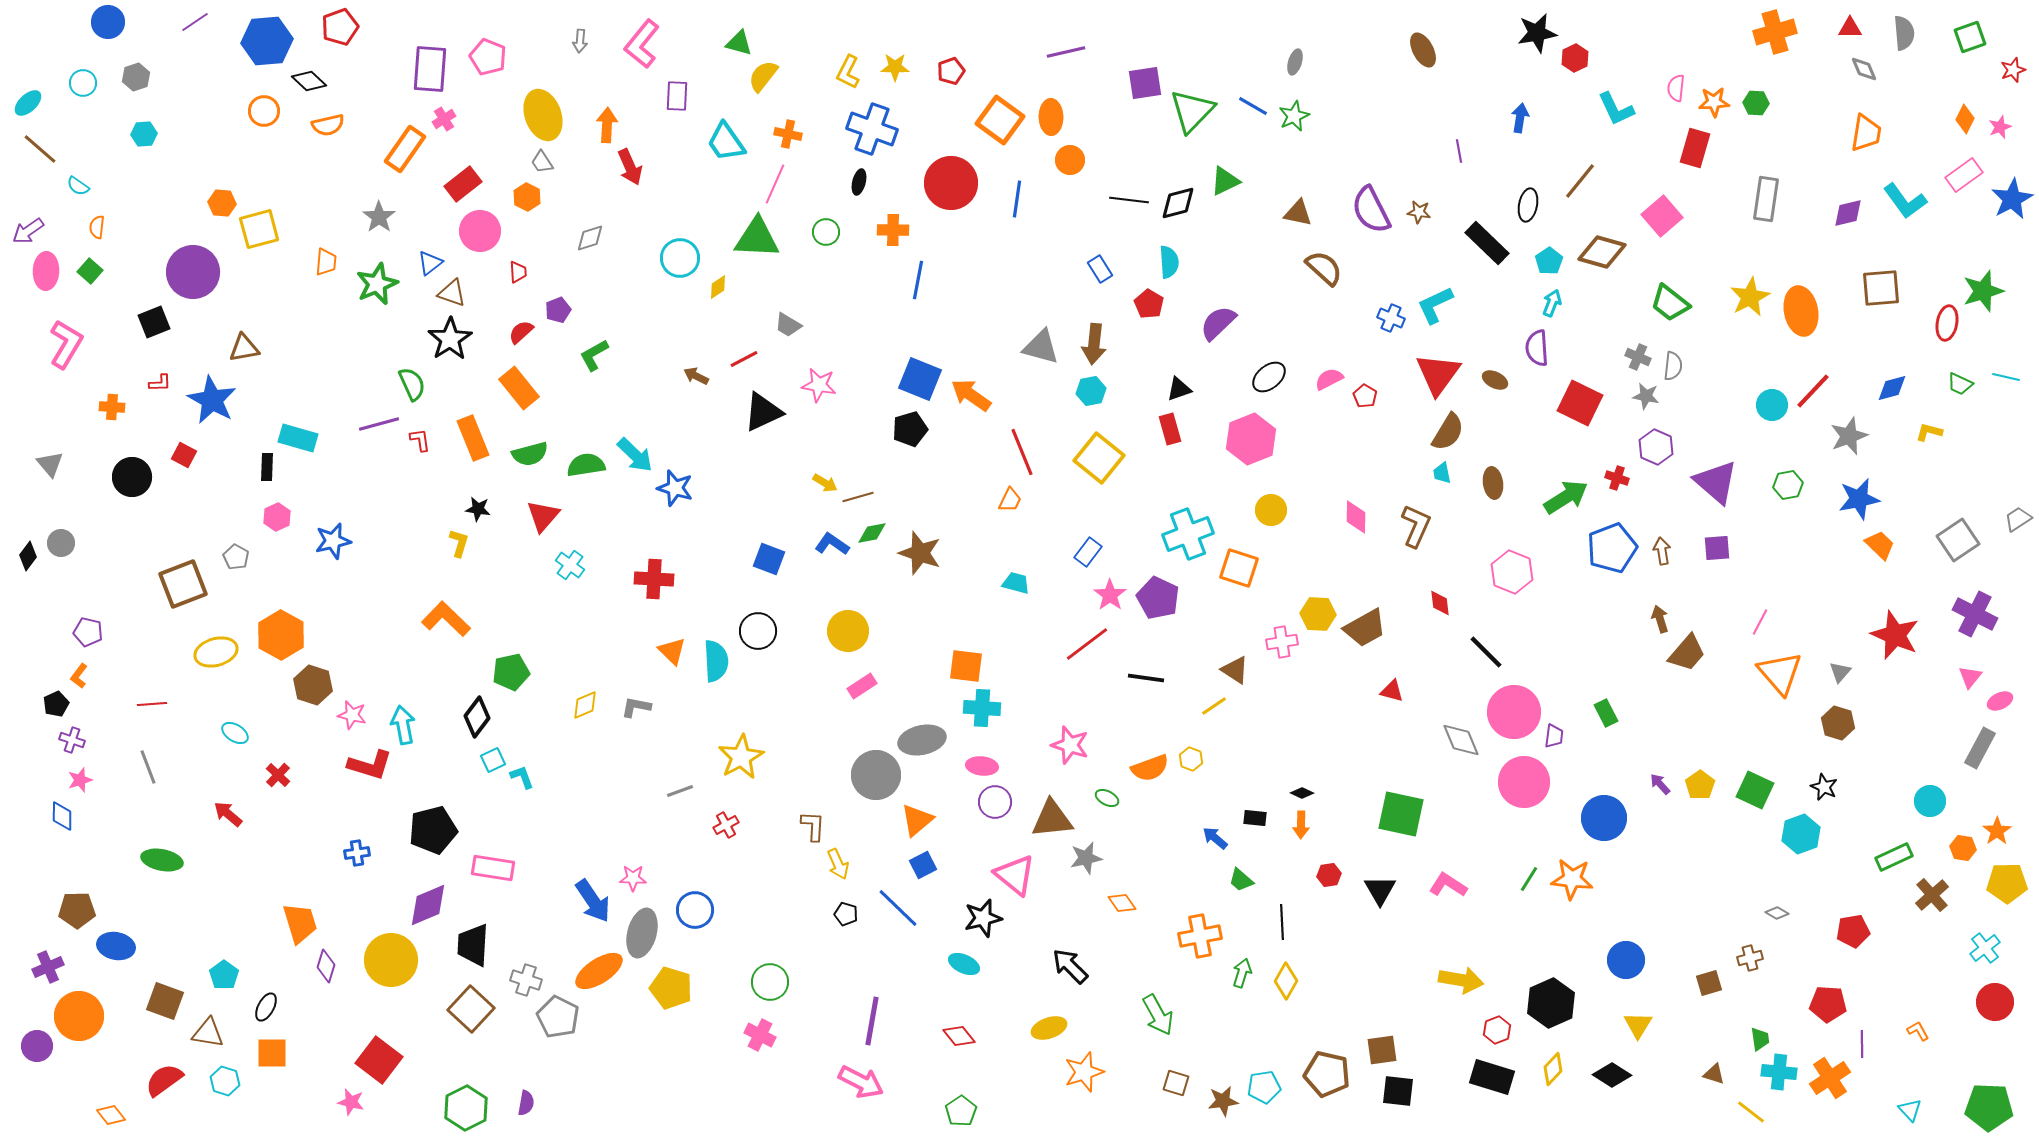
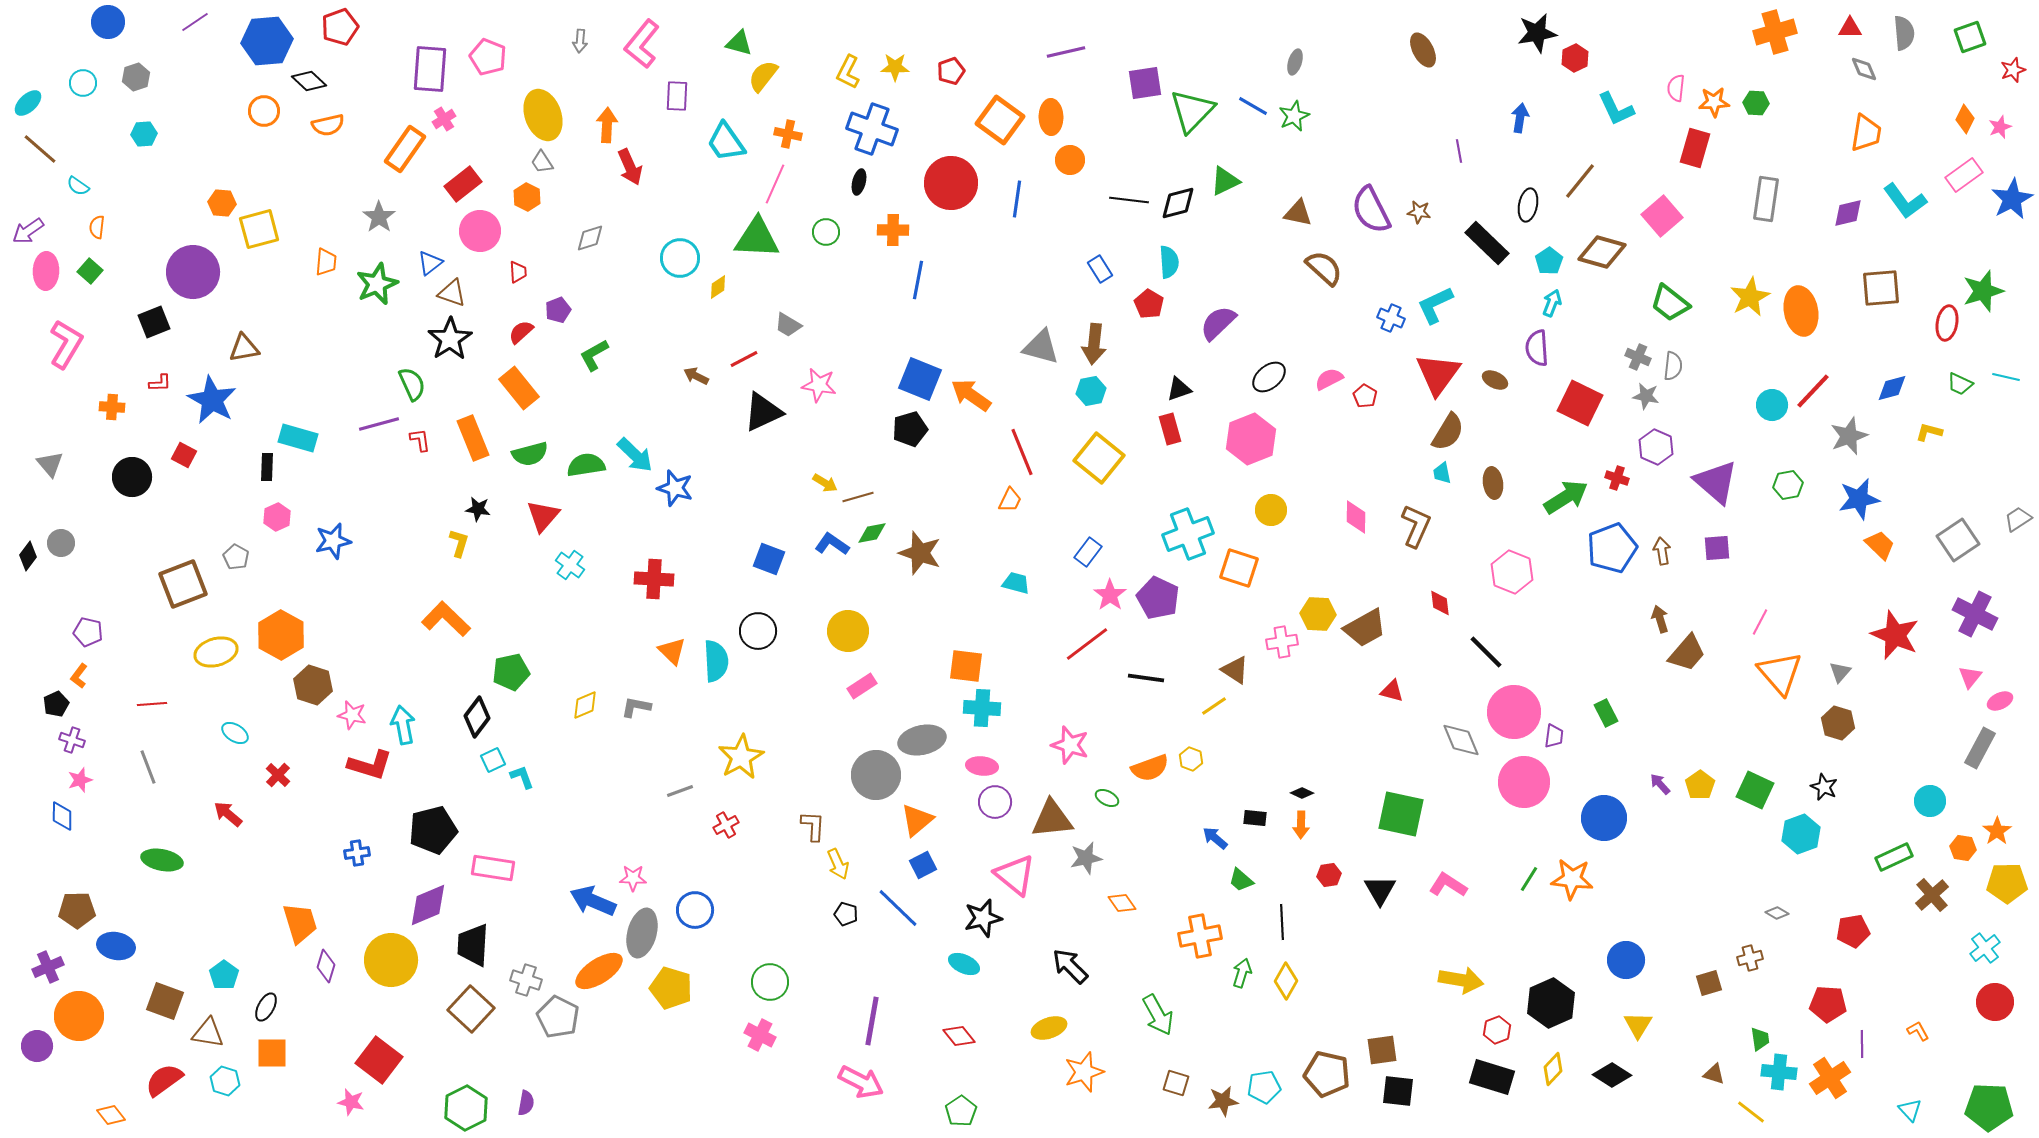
blue arrow at (593, 901): rotated 147 degrees clockwise
